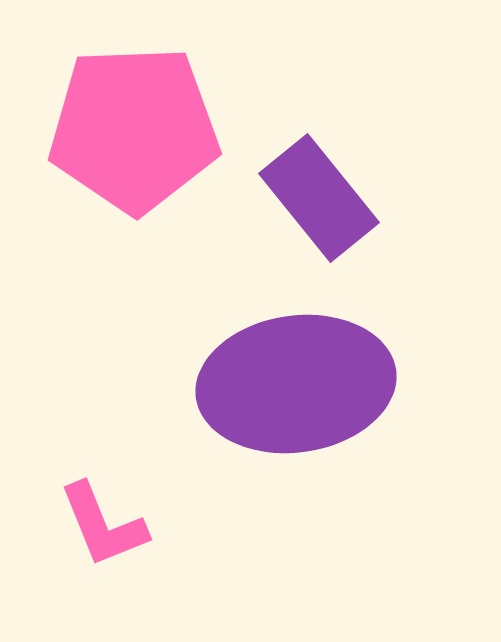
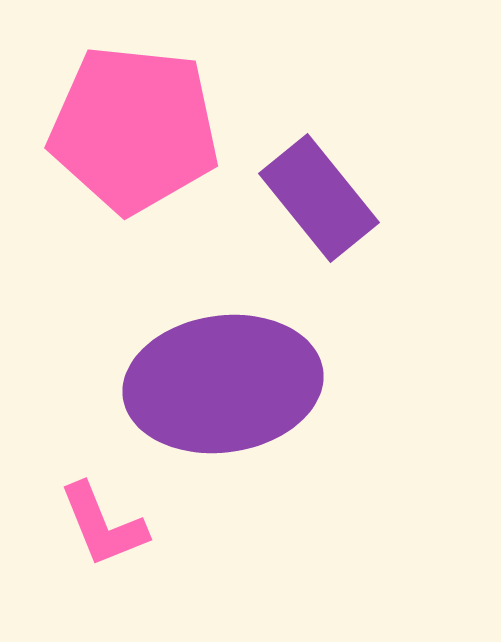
pink pentagon: rotated 8 degrees clockwise
purple ellipse: moved 73 px left
